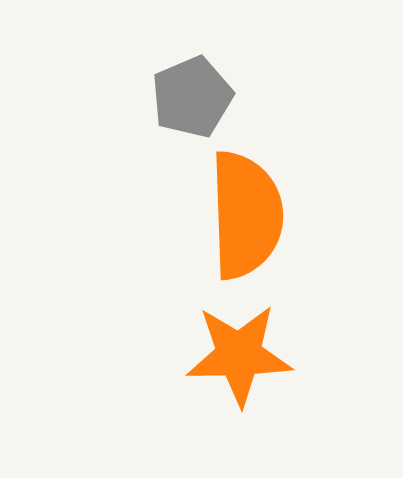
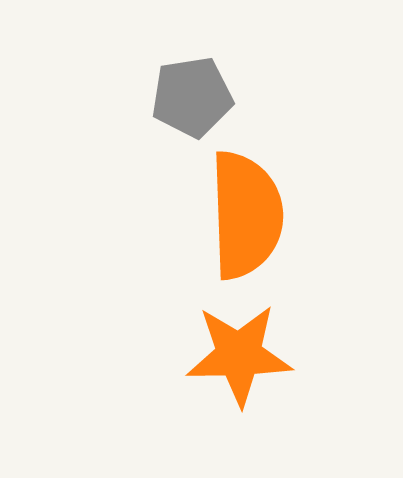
gray pentagon: rotated 14 degrees clockwise
